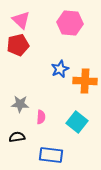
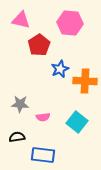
pink triangle: rotated 30 degrees counterclockwise
red pentagon: moved 21 px right; rotated 20 degrees counterclockwise
pink semicircle: moved 2 px right; rotated 80 degrees clockwise
blue rectangle: moved 8 px left
